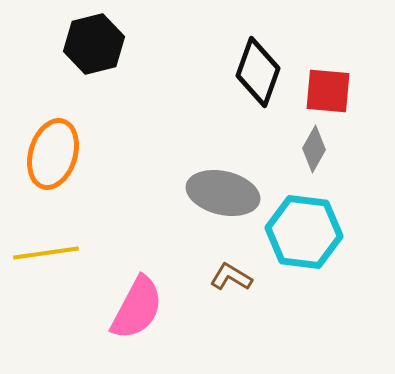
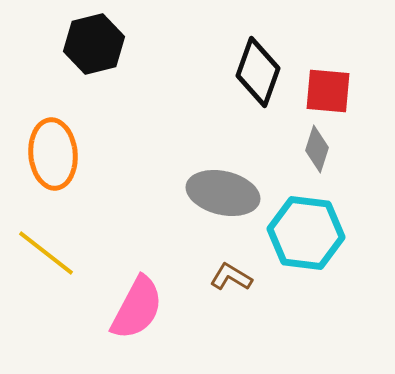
gray diamond: moved 3 px right; rotated 12 degrees counterclockwise
orange ellipse: rotated 22 degrees counterclockwise
cyan hexagon: moved 2 px right, 1 px down
yellow line: rotated 46 degrees clockwise
